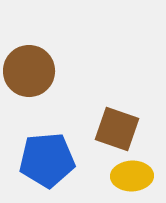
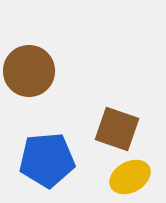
yellow ellipse: moved 2 px left, 1 px down; rotated 27 degrees counterclockwise
